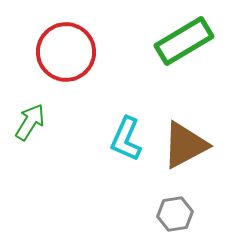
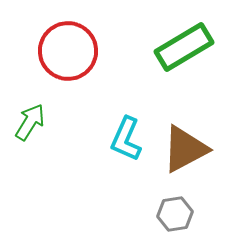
green rectangle: moved 6 px down
red circle: moved 2 px right, 1 px up
brown triangle: moved 4 px down
